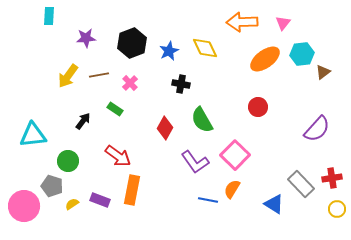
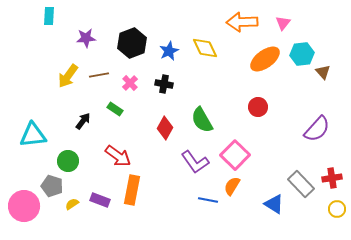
brown triangle: rotated 35 degrees counterclockwise
black cross: moved 17 px left
orange semicircle: moved 3 px up
